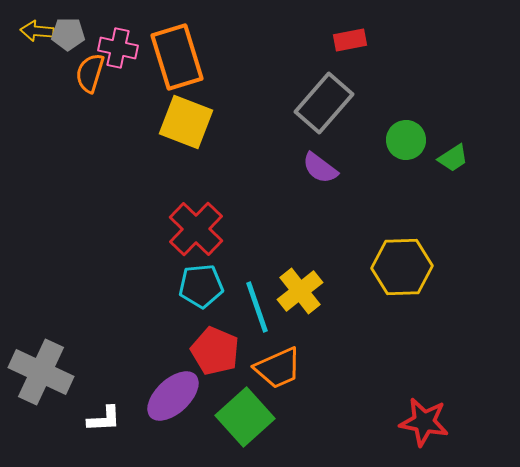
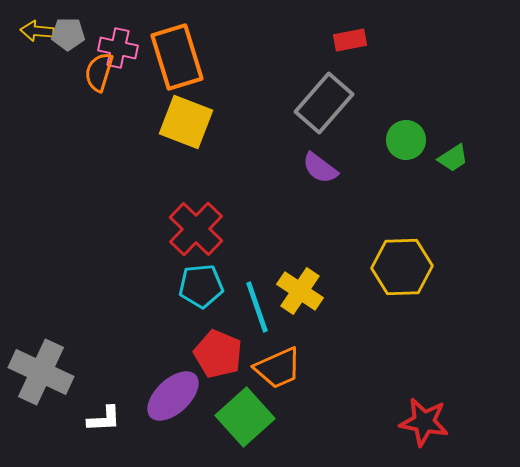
orange semicircle: moved 9 px right, 1 px up
yellow cross: rotated 18 degrees counterclockwise
red pentagon: moved 3 px right, 3 px down
